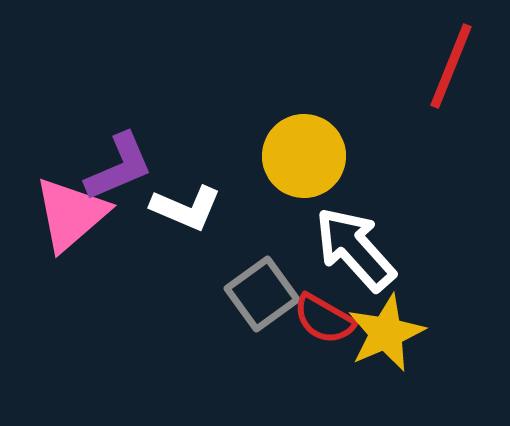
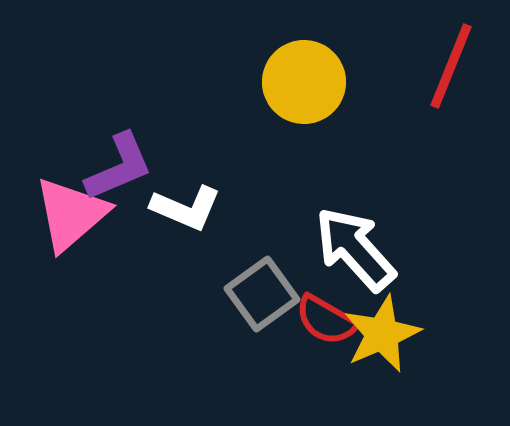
yellow circle: moved 74 px up
red semicircle: moved 2 px right, 1 px down
yellow star: moved 4 px left, 1 px down
